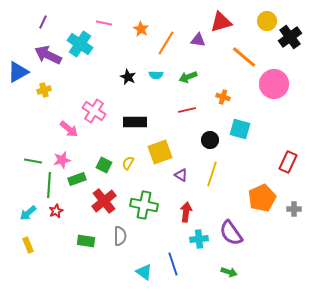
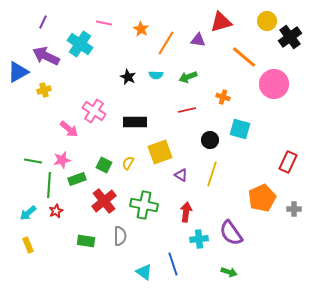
purple arrow at (48, 55): moved 2 px left, 1 px down
